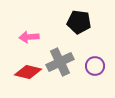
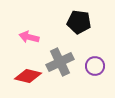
pink arrow: rotated 18 degrees clockwise
red diamond: moved 4 px down
